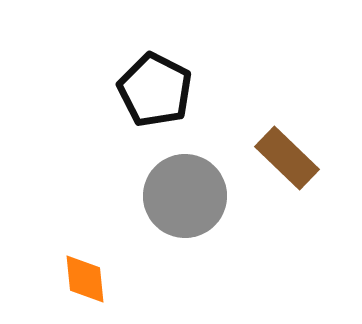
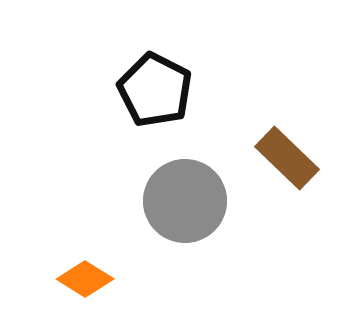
gray circle: moved 5 px down
orange diamond: rotated 52 degrees counterclockwise
